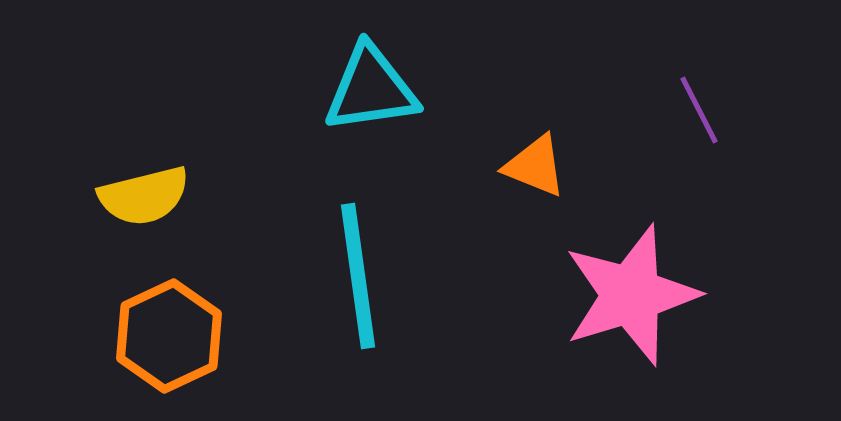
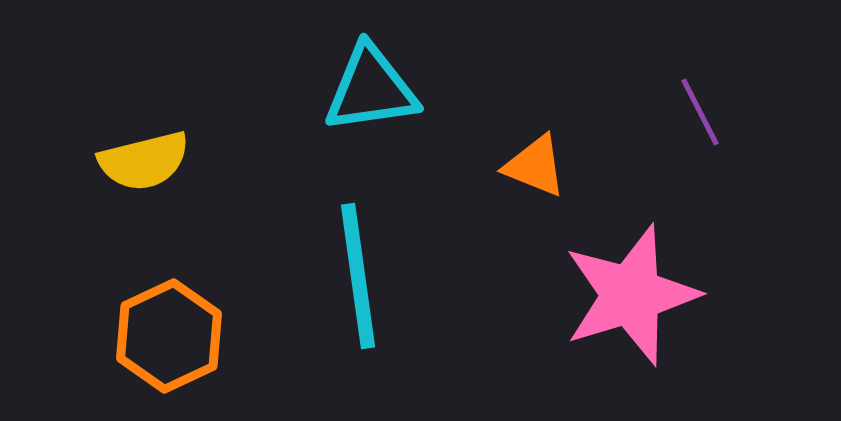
purple line: moved 1 px right, 2 px down
yellow semicircle: moved 35 px up
